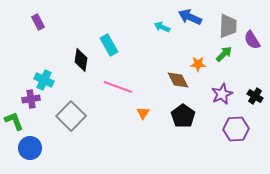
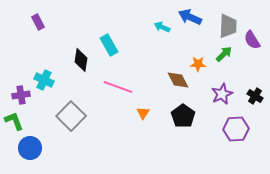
purple cross: moved 10 px left, 4 px up
